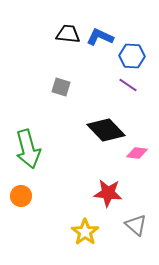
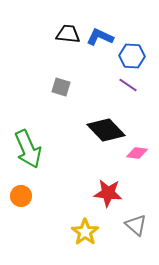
green arrow: rotated 9 degrees counterclockwise
